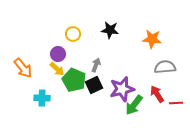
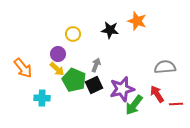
orange star: moved 15 px left, 18 px up; rotated 12 degrees clockwise
red line: moved 1 px down
